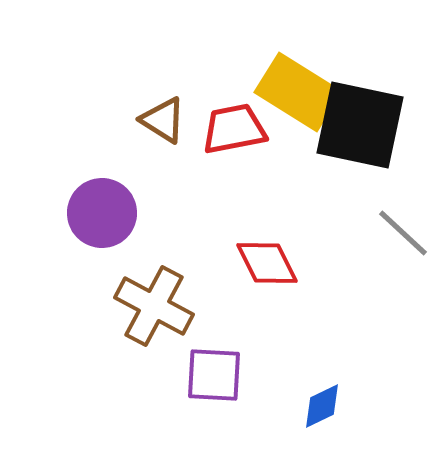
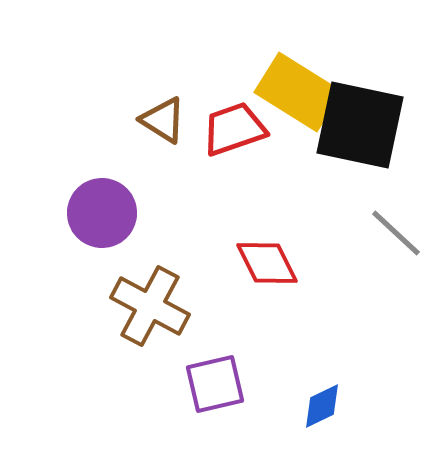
red trapezoid: rotated 8 degrees counterclockwise
gray line: moved 7 px left
brown cross: moved 4 px left
purple square: moved 1 px right, 9 px down; rotated 16 degrees counterclockwise
